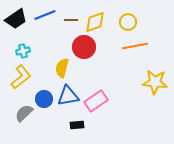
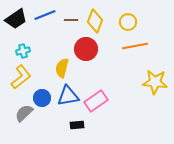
yellow diamond: moved 1 px up; rotated 50 degrees counterclockwise
red circle: moved 2 px right, 2 px down
blue circle: moved 2 px left, 1 px up
